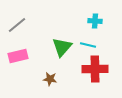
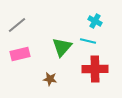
cyan cross: rotated 24 degrees clockwise
cyan line: moved 4 px up
pink rectangle: moved 2 px right, 2 px up
